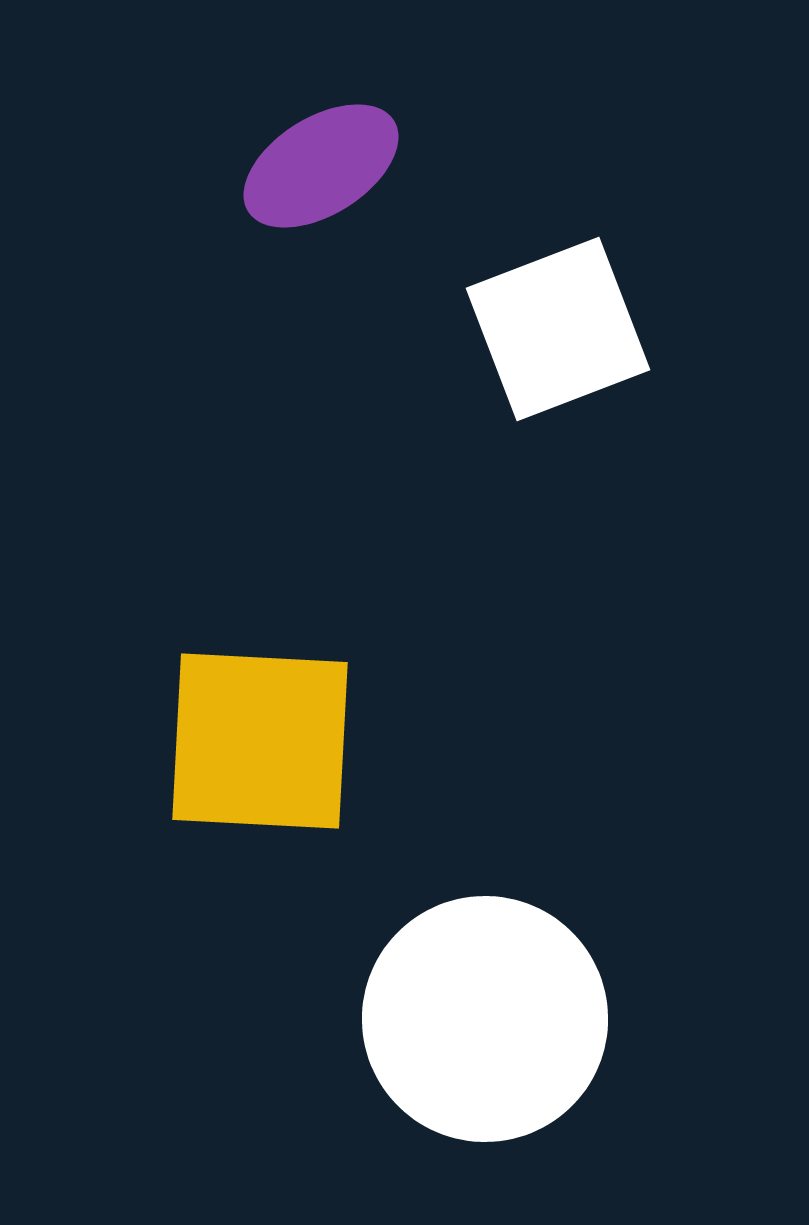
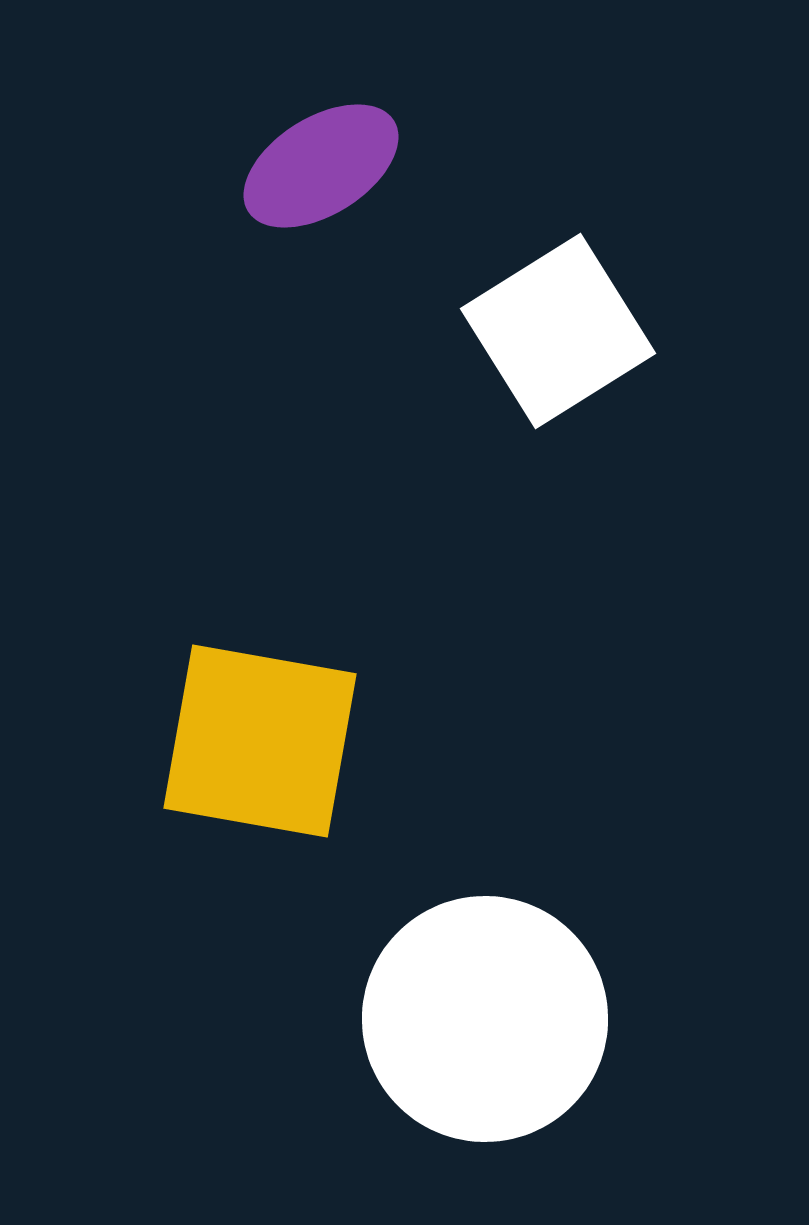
white square: moved 2 px down; rotated 11 degrees counterclockwise
yellow square: rotated 7 degrees clockwise
